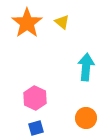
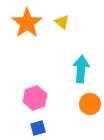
cyan arrow: moved 5 px left, 2 px down
pink hexagon: rotated 15 degrees clockwise
orange circle: moved 4 px right, 14 px up
blue square: moved 2 px right
